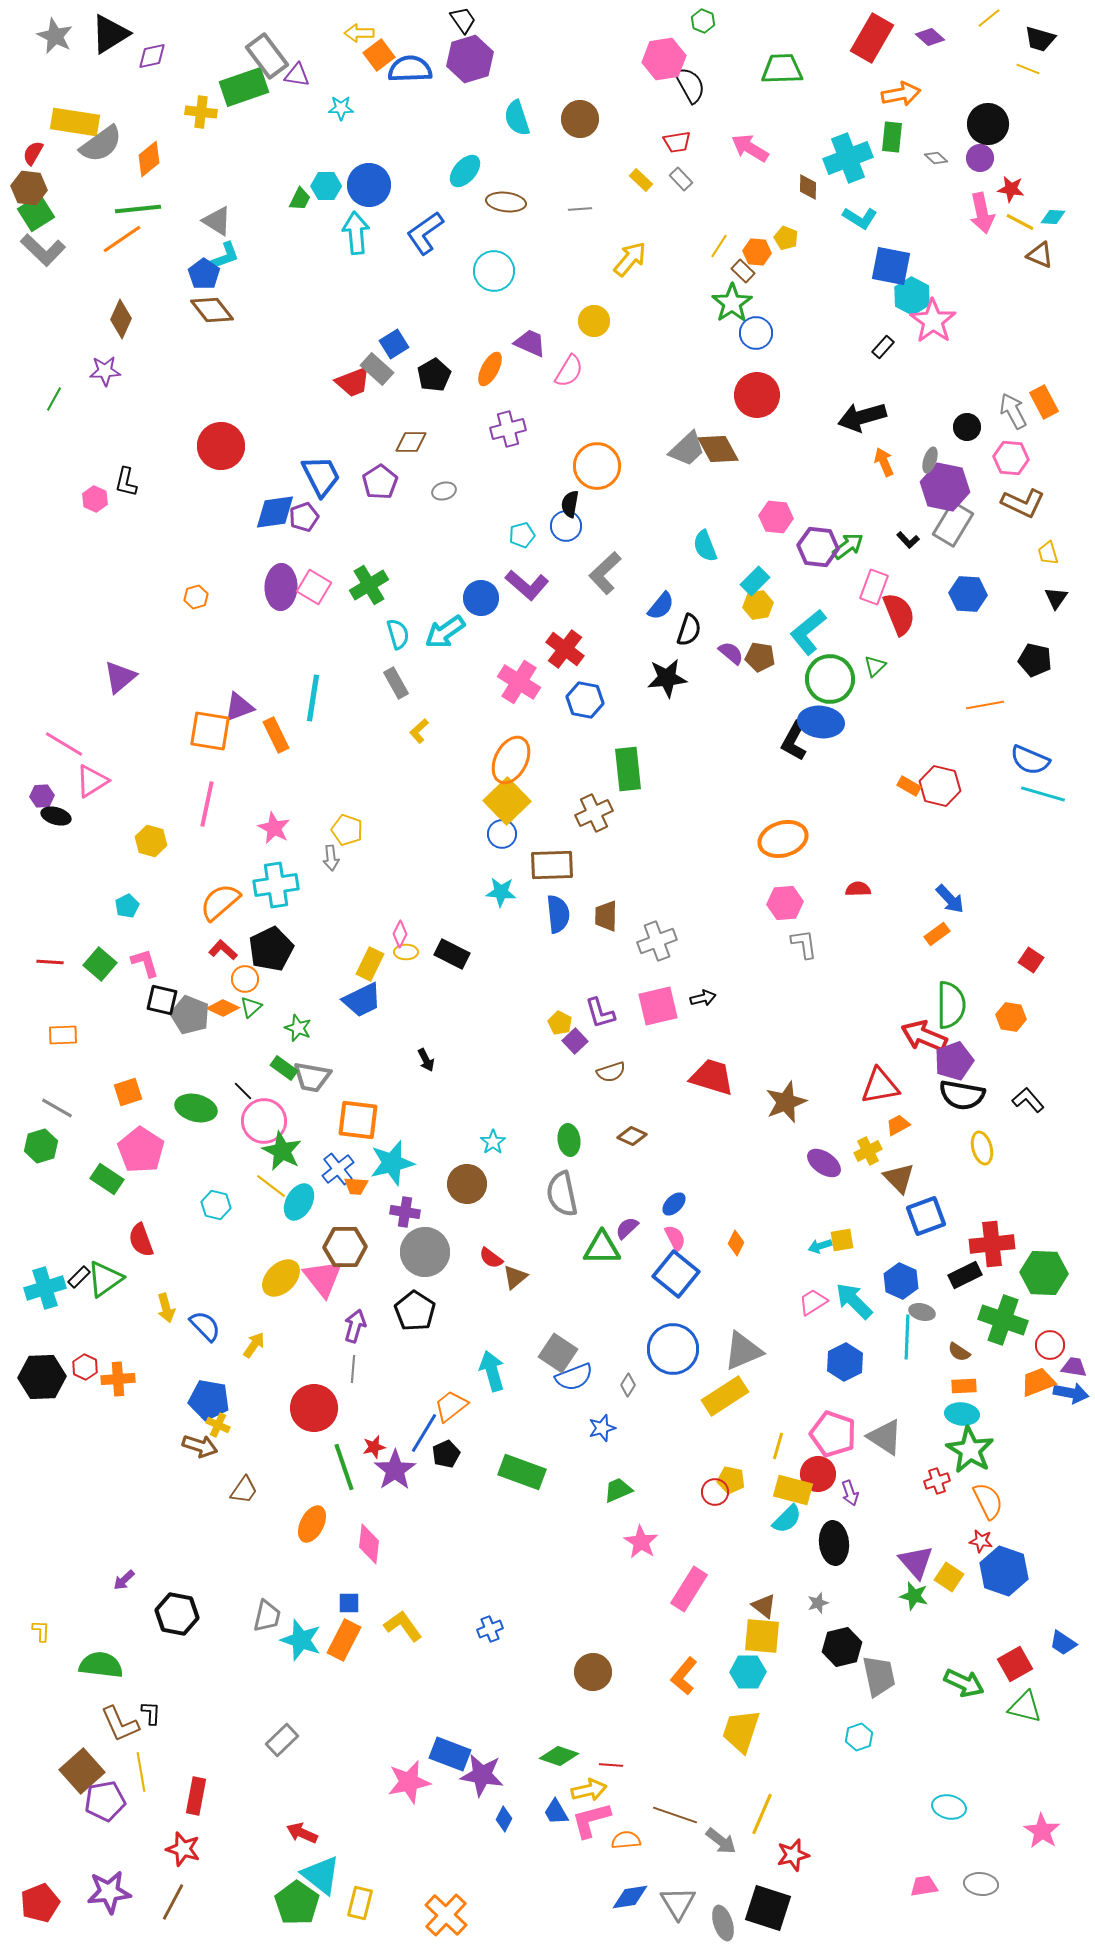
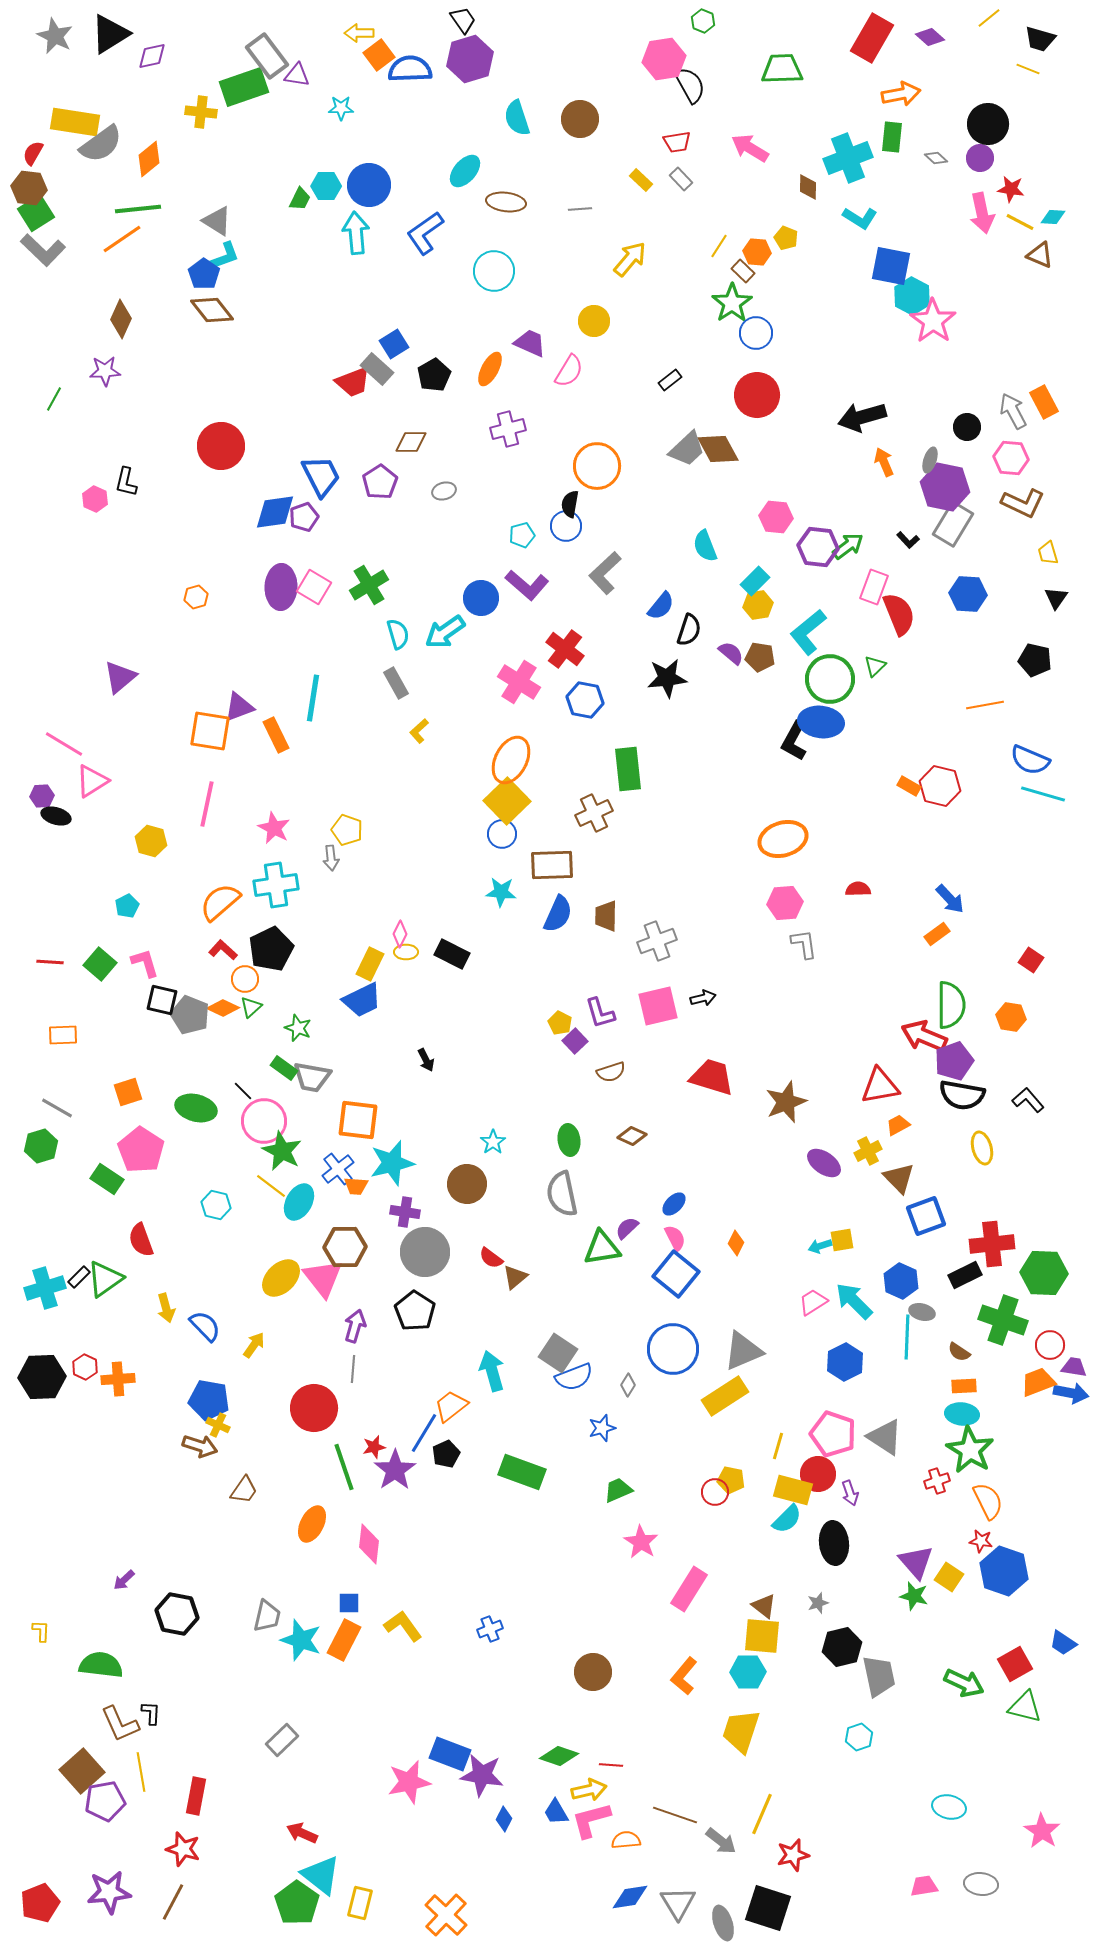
black rectangle at (883, 347): moved 213 px left, 33 px down; rotated 10 degrees clockwise
blue semicircle at (558, 914): rotated 30 degrees clockwise
green triangle at (602, 1248): rotated 9 degrees counterclockwise
